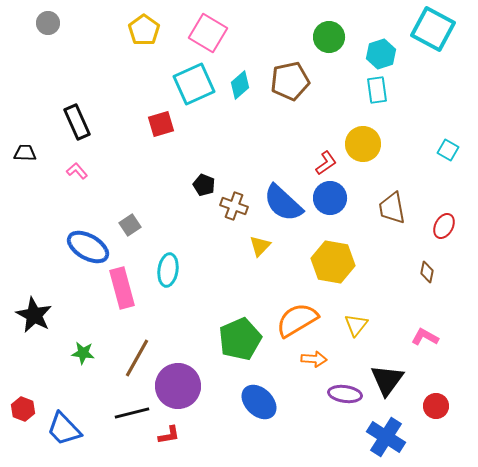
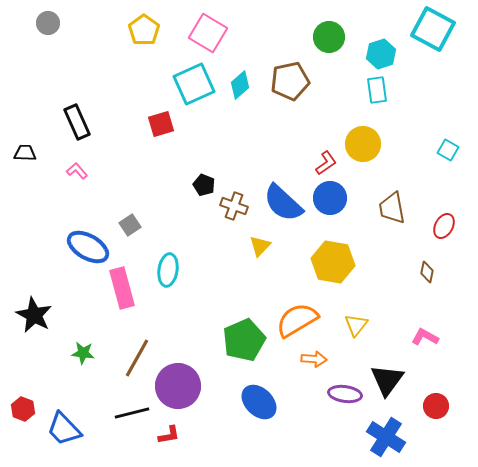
green pentagon at (240, 339): moved 4 px right, 1 px down
